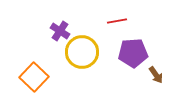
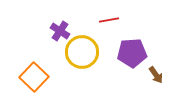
red line: moved 8 px left, 1 px up
purple pentagon: moved 1 px left
